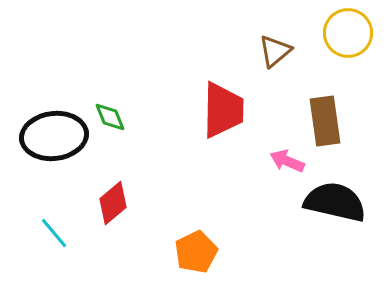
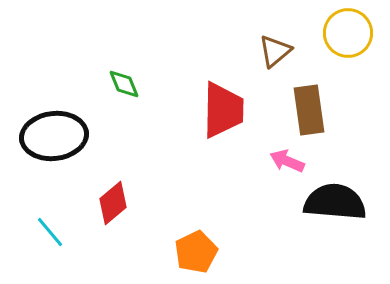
green diamond: moved 14 px right, 33 px up
brown rectangle: moved 16 px left, 11 px up
black semicircle: rotated 8 degrees counterclockwise
cyan line: moved 4 px left, 1 px up
